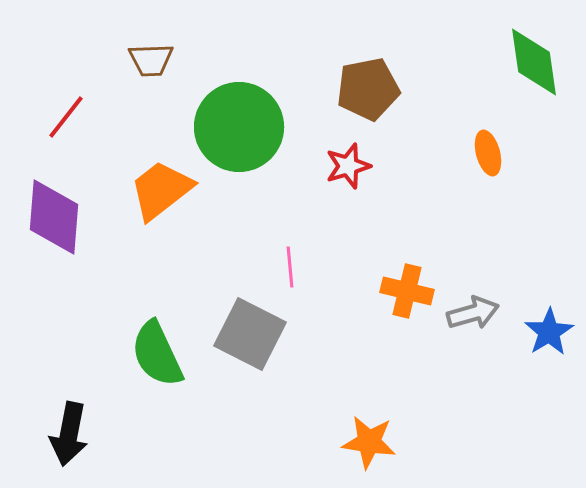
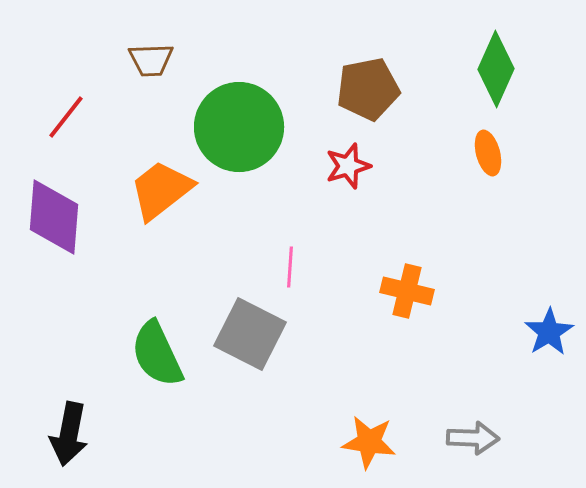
green diamond: moved 38 px left, 7 px down; rotated 32 degrees clockwise
pink line: rotated 9 degrees clockwise
gray arrow: moved 125 px down; rotated 18 degrees clockwise
